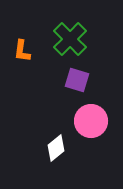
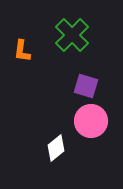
green cross: moved 2 px right, 4 px up
purple square: moved 9 px right, 6 px down
